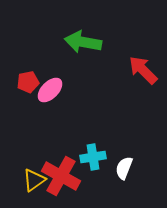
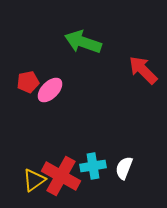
green arrow: rotated 9 degrees clockwise
cyan cross: moved 9 px down
